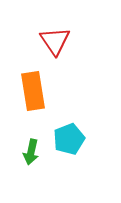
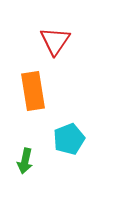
red triangle: rotated 8 degrees clockwise
green arrow: moved 6 px left, 9 px down
